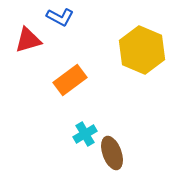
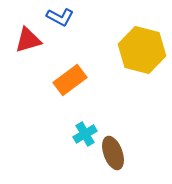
yellow hexagon: rotated 9 degrees counterclockwise
brown ellipse: moved 1 px right
